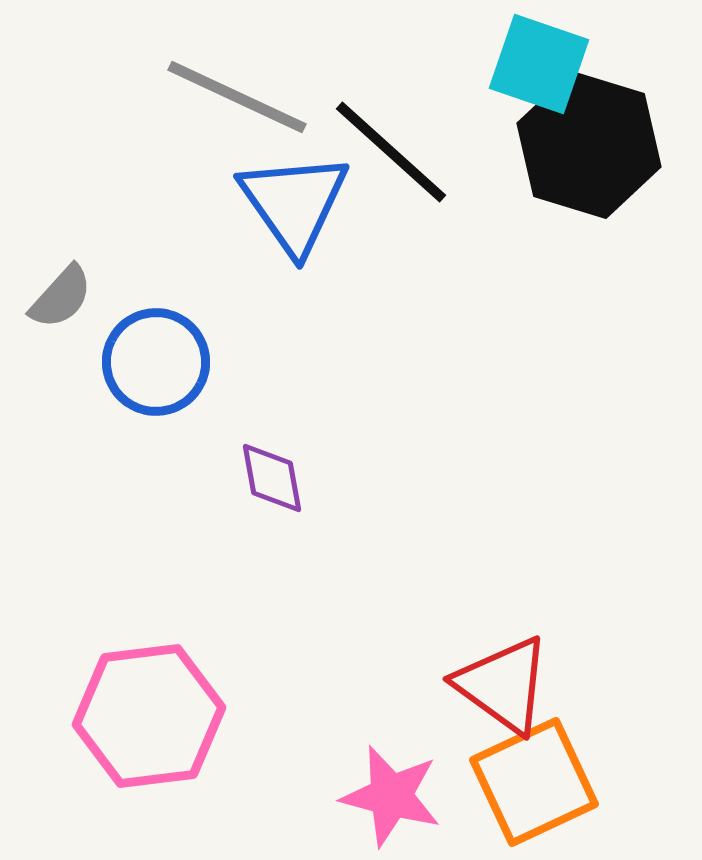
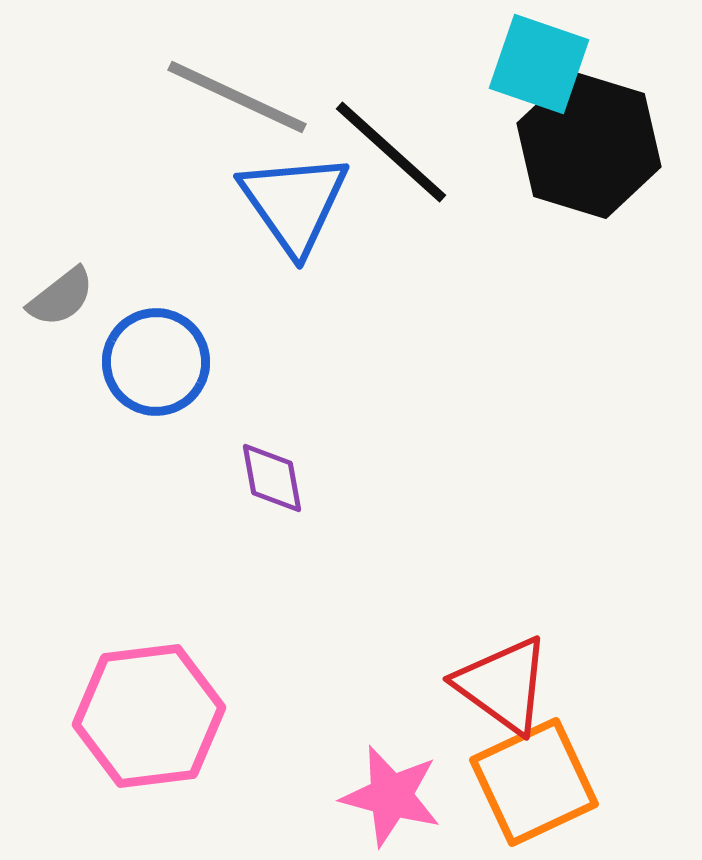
gray semicircle: rotated 10 degrees clockwise
